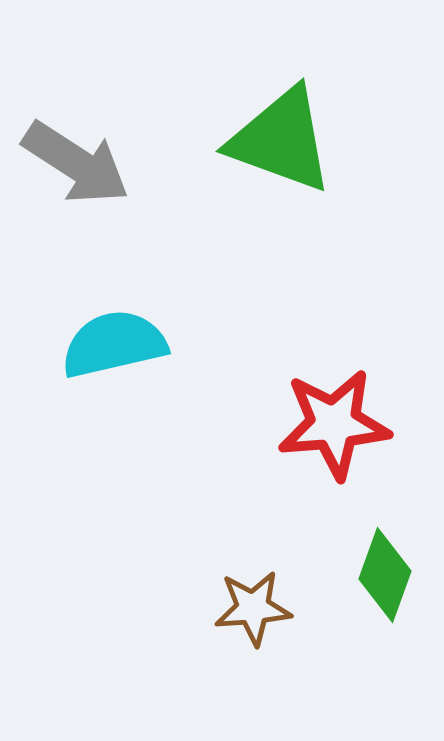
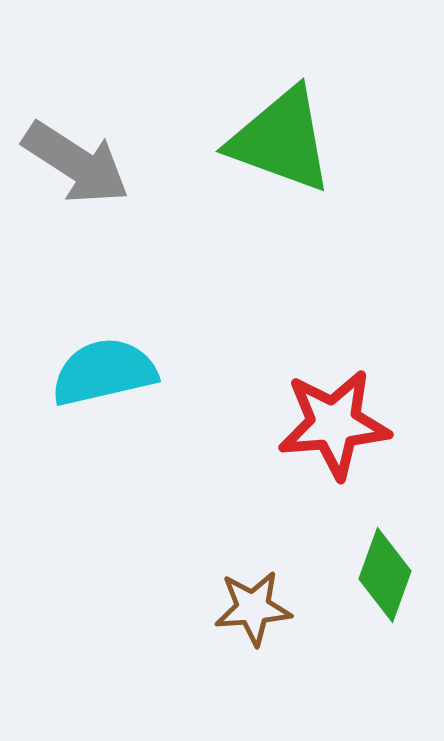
cyan semicircle: moved 10 px left, 28 px down
